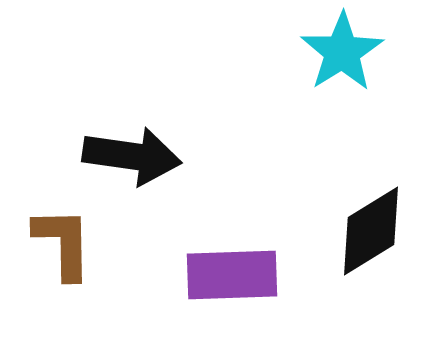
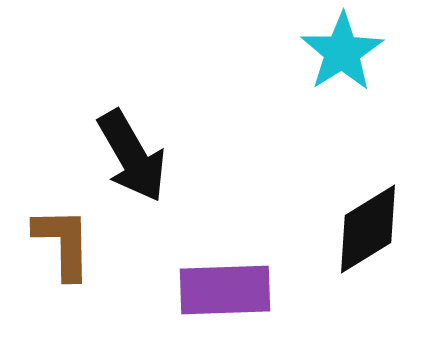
black arrow: rotated 52 degrees clockwise
black diamond: moved 3 px left, 2 px up
purple rectangle: moved 7 px left, 15 px down
